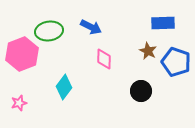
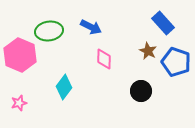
blue rectangle: rotated 50 degrees clockwise
pink hexagon: moved 2 px left, 1 px down; rotated 16 degrees counterclockwise
